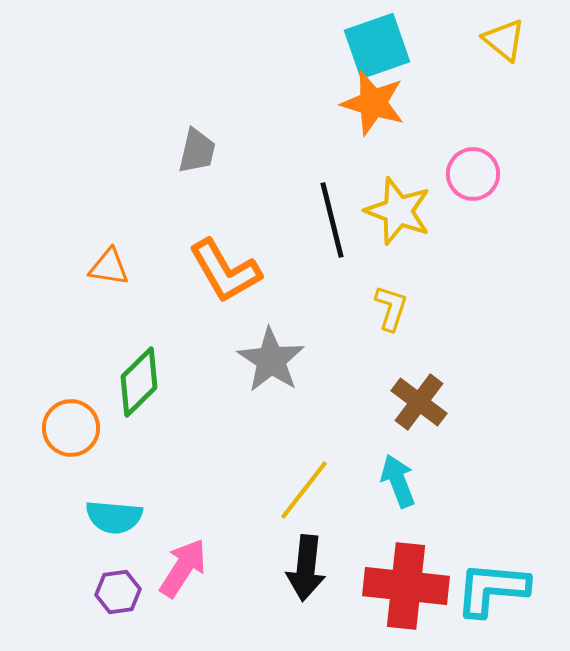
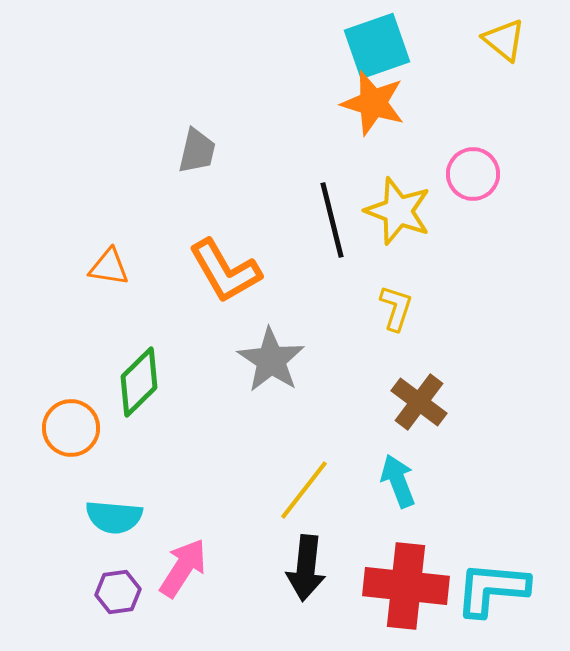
yellow L-shape: moved 5 px right
